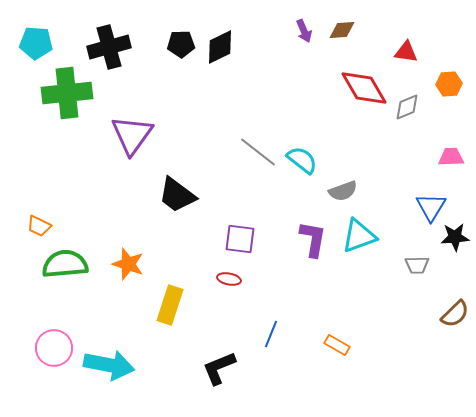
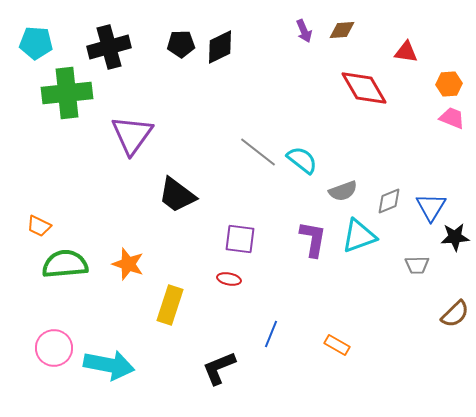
gray diamond: moved 18 px left, 94 px down
pink trapezoid: moved 1 px right, 39 px up; rotated 24 degrees clockwise
